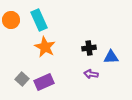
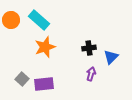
cyan rectangle: rotated 25 degrees counterclockwise
orange star: rotated 25 degrees clockwise
blue triangle: rotated 42 degrees counterclockwise
purple arrow: rotated 96 degrees clockwise
purple rectangle: moved 2 px down; rotated 18 degrees clockwise
